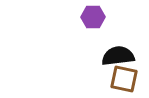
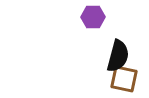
black semicircle: rotated 112 degrees clockwise
